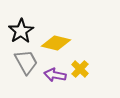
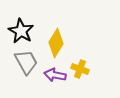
black star: rotated 10 degrees counterclockwise
yellow diamond: rotated 72 degrees counterclockwise
yellow cross: rotated 24 degrees counterclockwise
